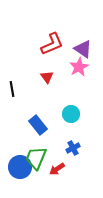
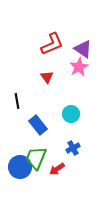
black line: moved 5 px right, 12 px down
